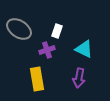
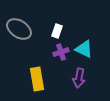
purple cross: moved 14 px right, 2 px down
